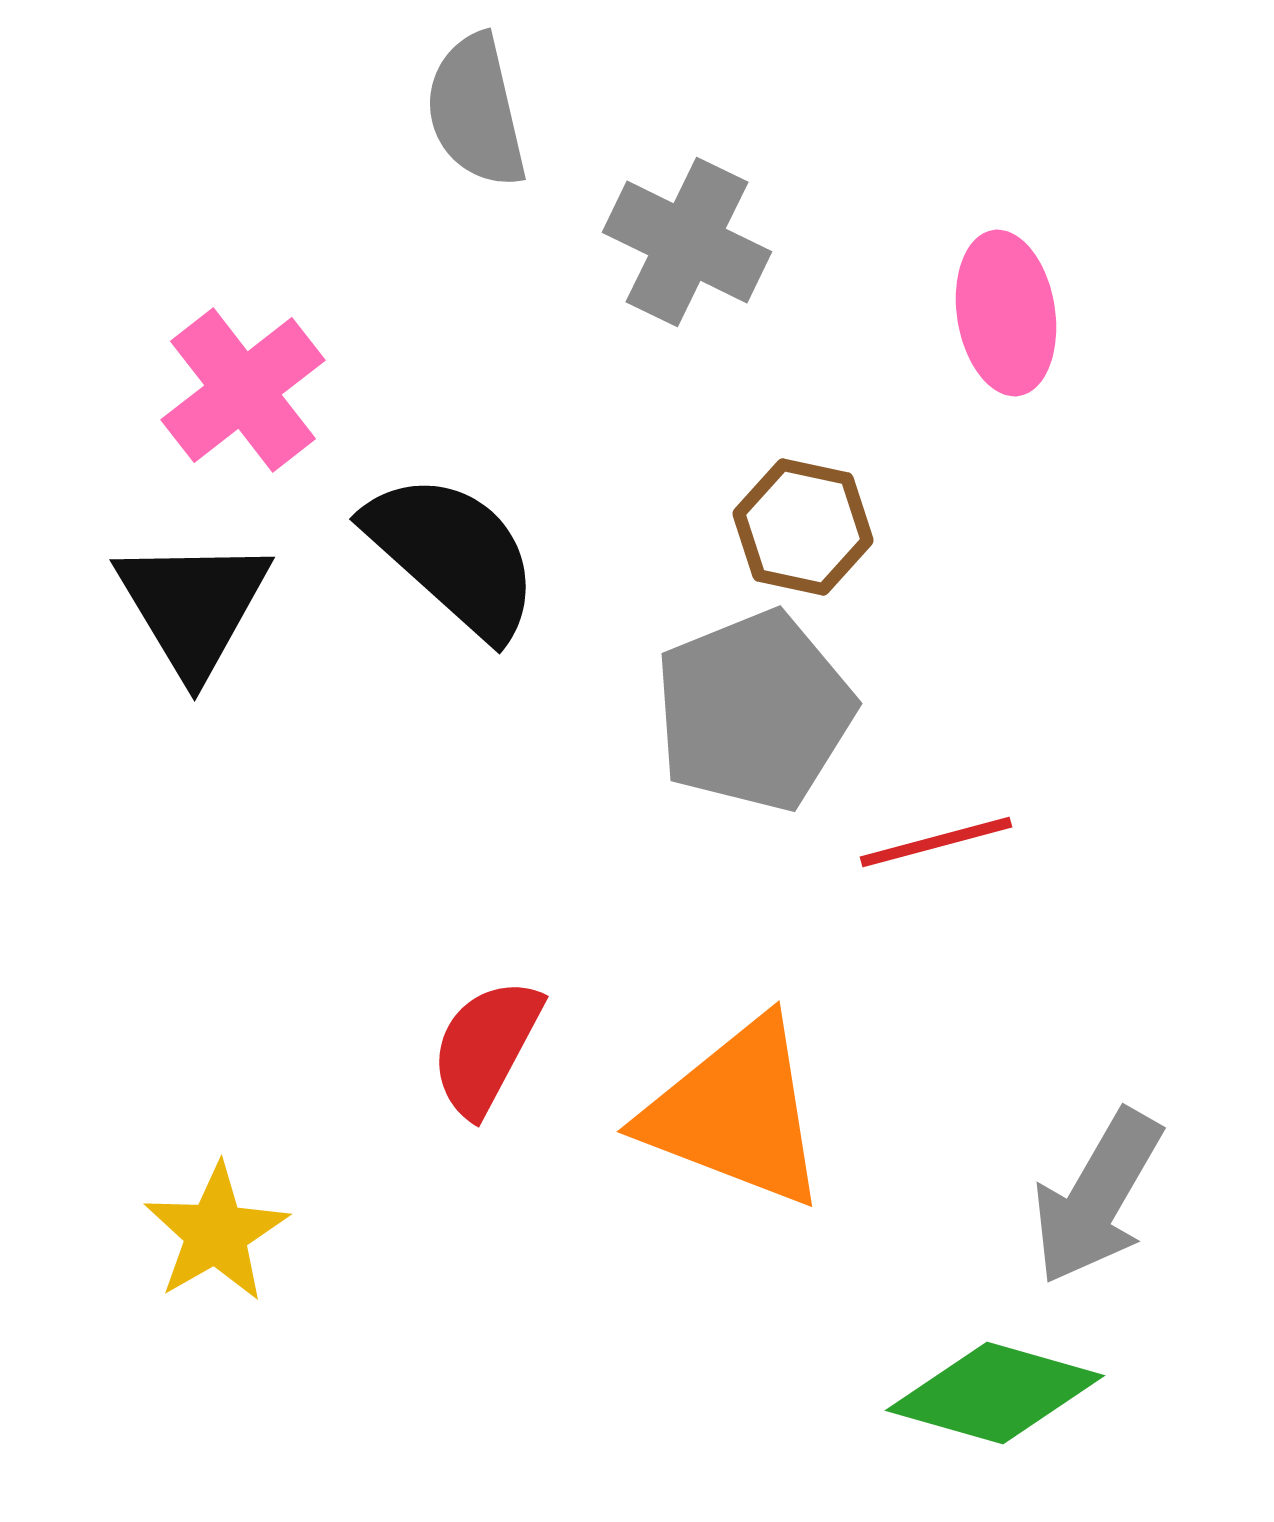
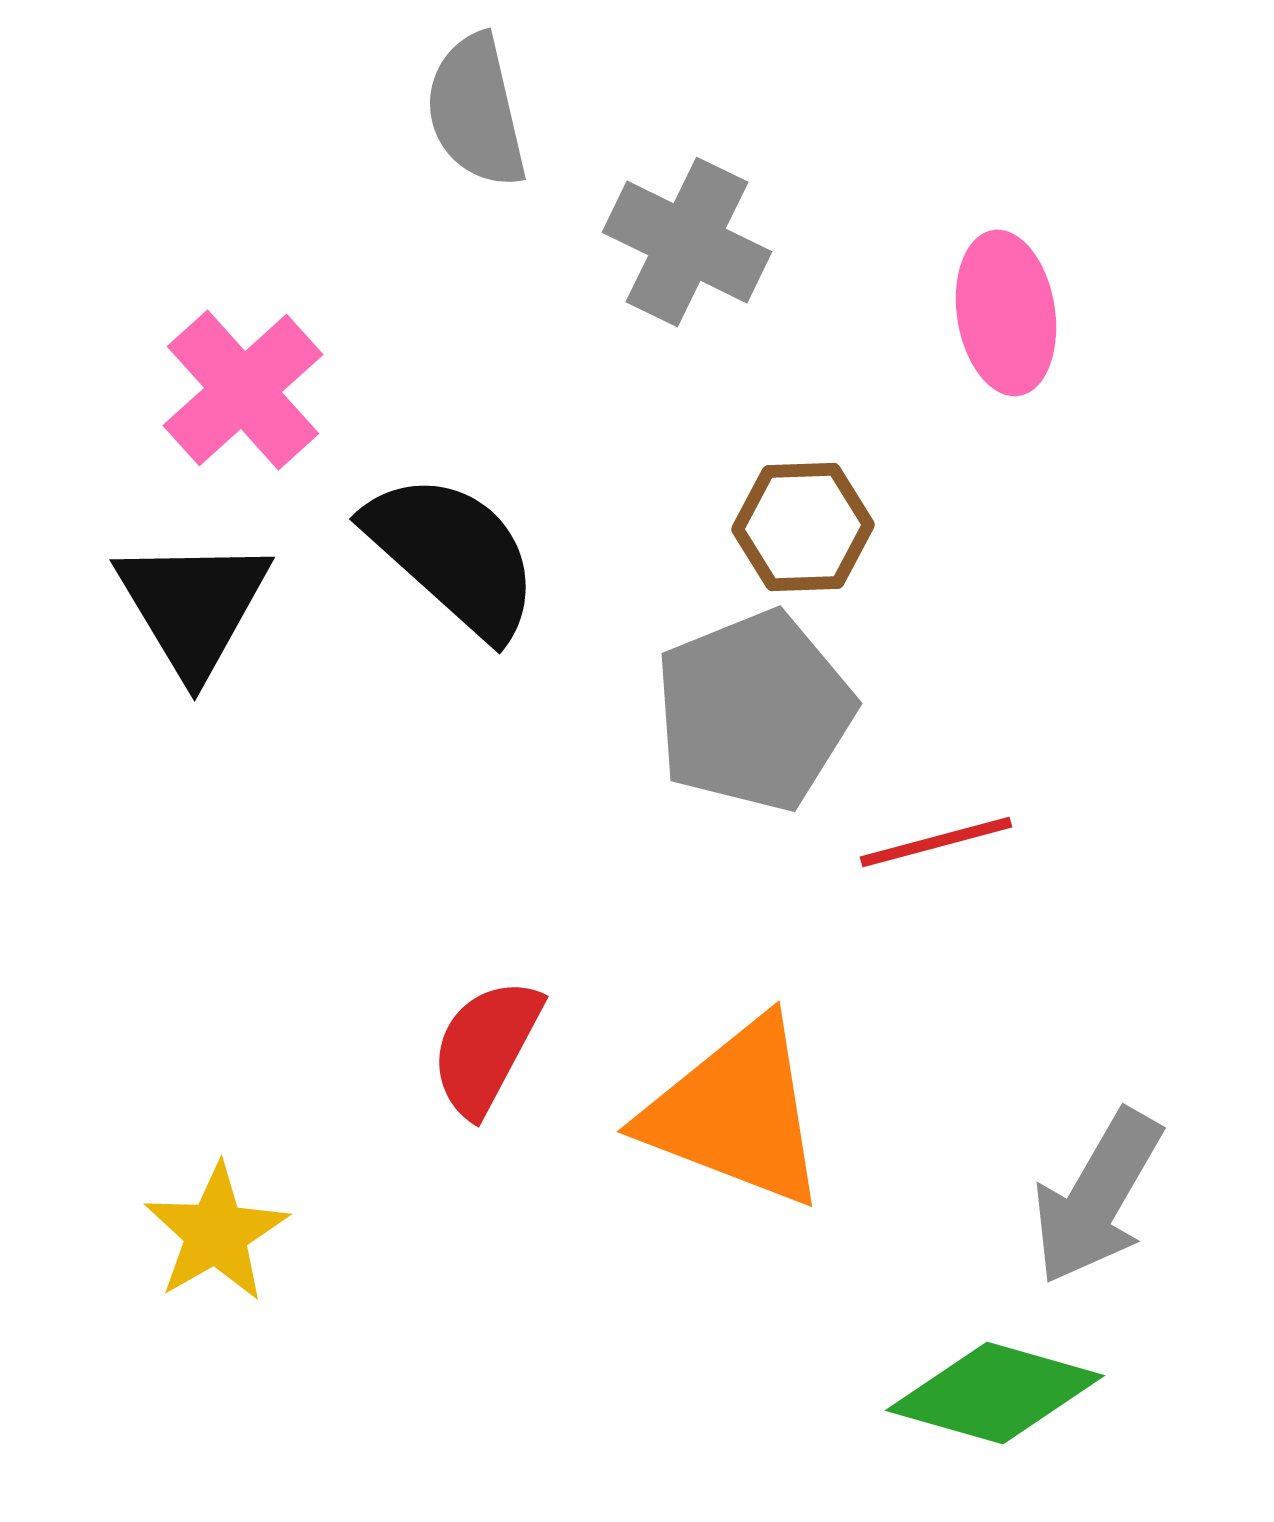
pink cross: rotated 4 degrees counterclockwise
brown hexagon: rotated 14 degrees counterclockwise
